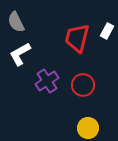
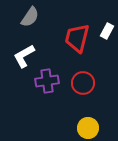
gray semicircle: moved 14 px right, 5 px up; rotated 120 degrees counterclockwise
white L-shape: moved 4 px right, 2 px down
purple cross: rotated 25 degrees clockwise
red circle: moved 2 px up
